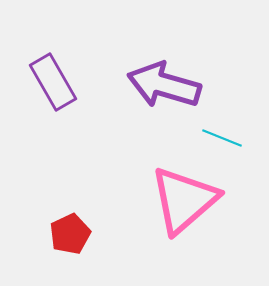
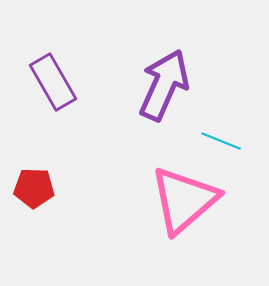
purple arrow: rotated 98 degrees clockwise
cyan line: moved 1 px left, 3 px down
red pentagon: moved 36 px left, 46 px up; rotated 27 degrees clockwise
